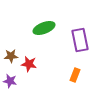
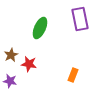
green ellipse: moved 4 px left; rotated 45 degrees counterclockwise
purple rectangle: moved 21 px up
brown star: moved 1 px up; rotated 24 degrees counterclockwise
orange rectangle: moved 2 px left
